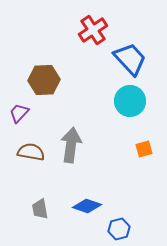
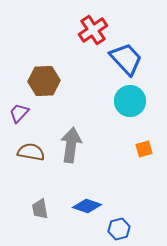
blue trapezoid: moved 4 px left
brown hexagon: moved 1 px down
